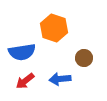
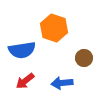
blue semicircle: moved 2 px up
blue arrow: moved 2 px right, 4 px down
